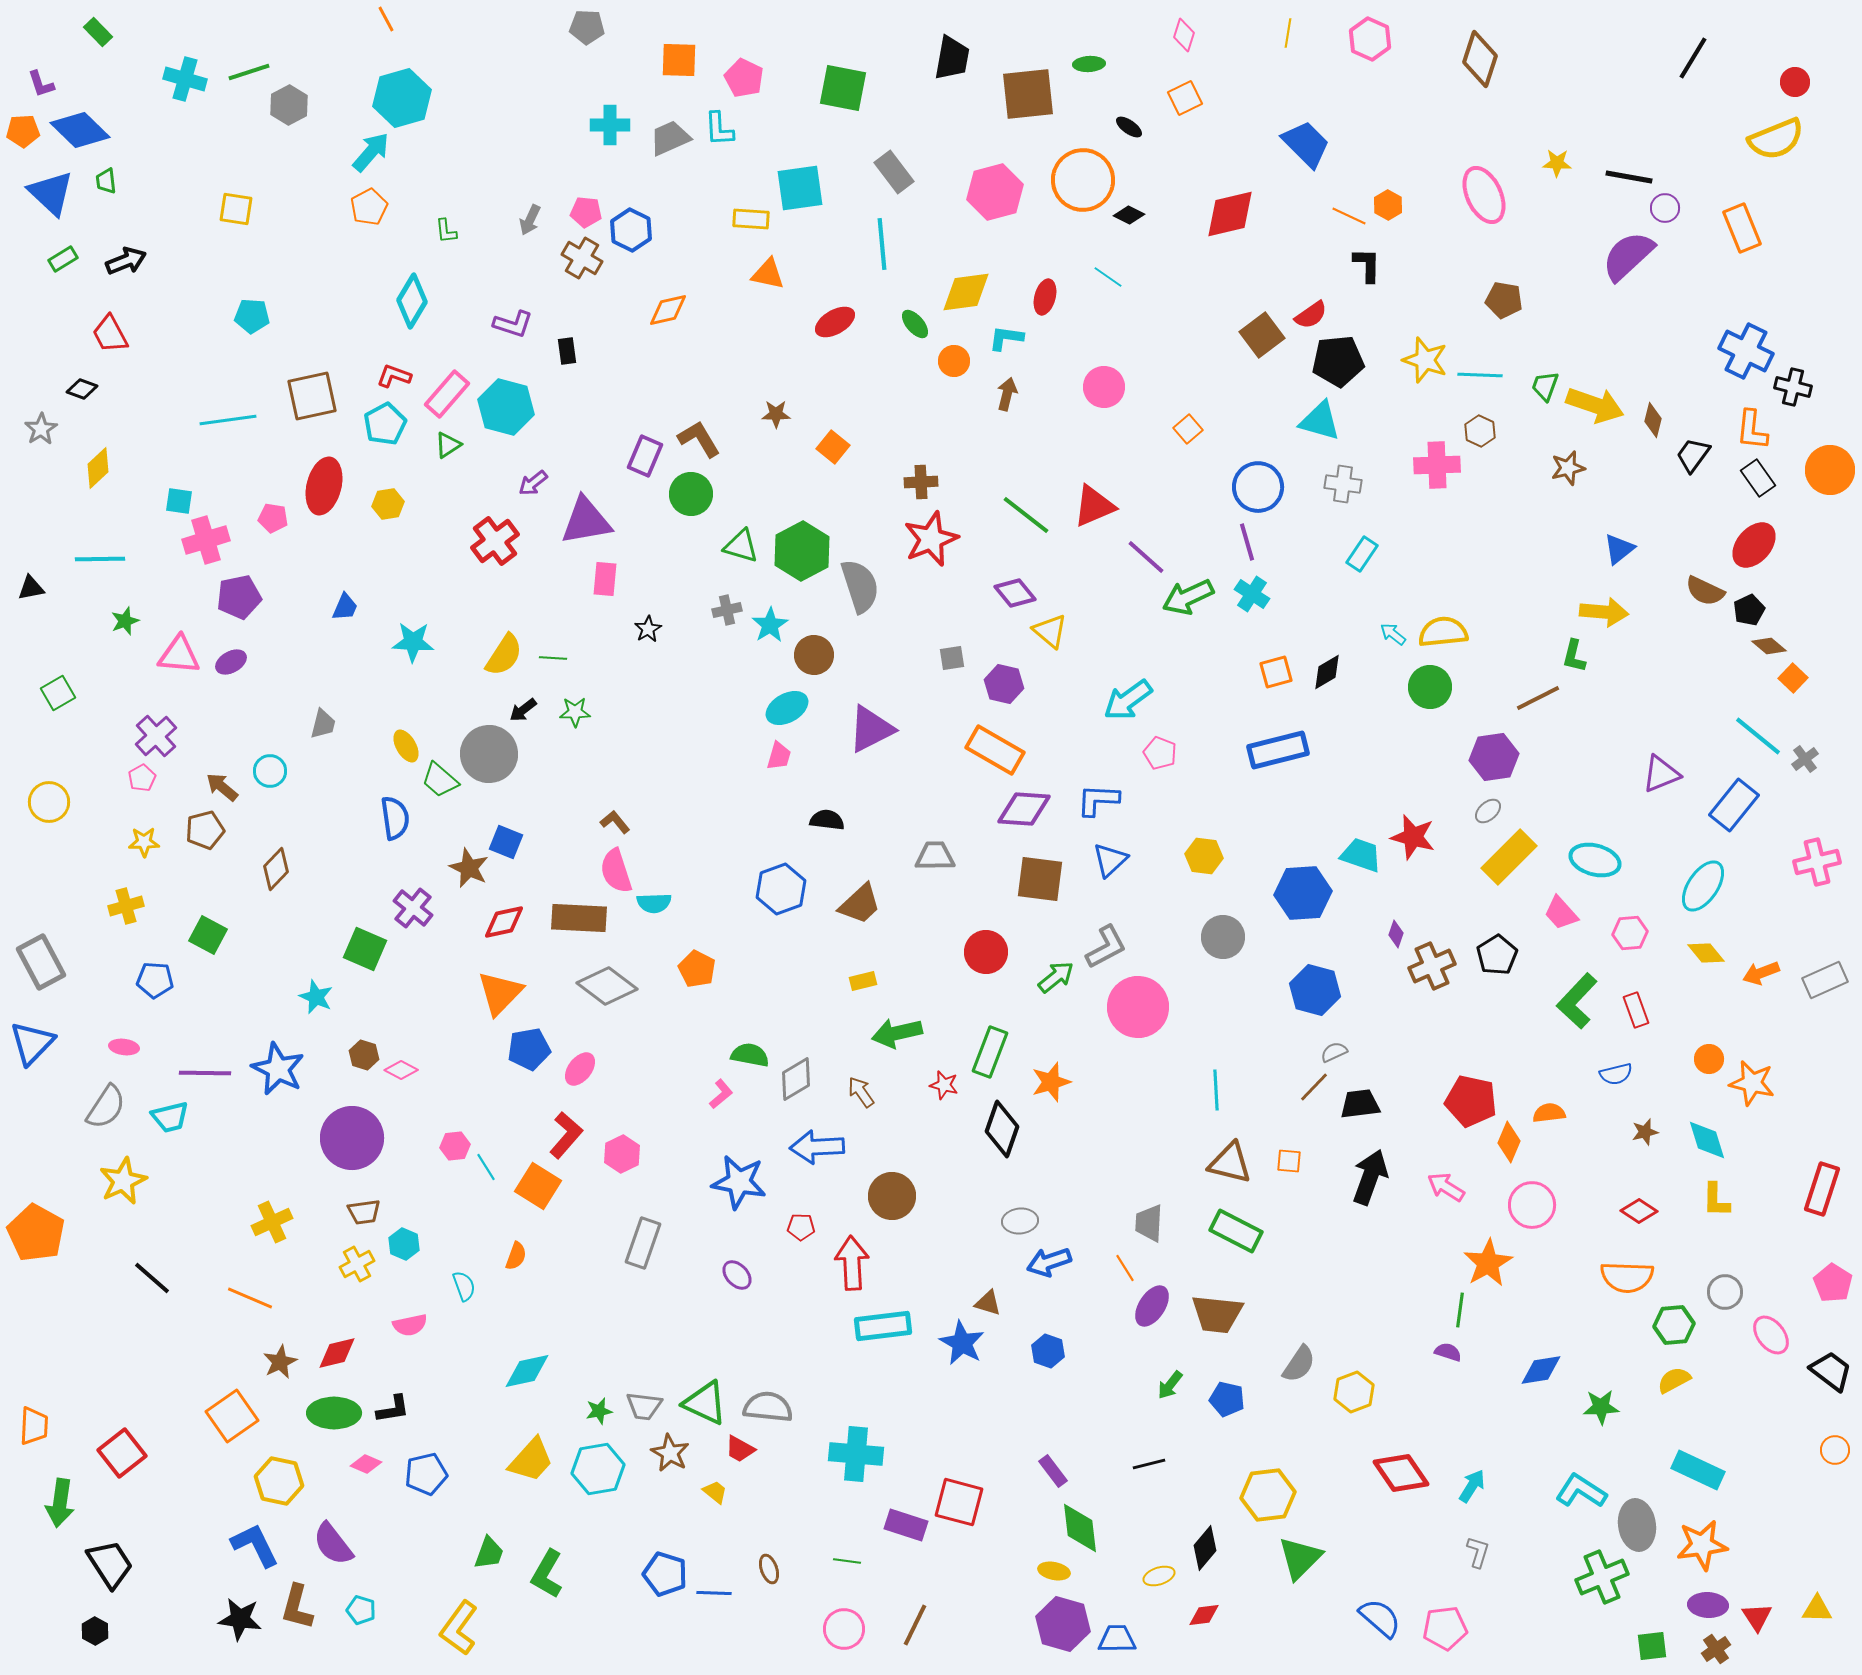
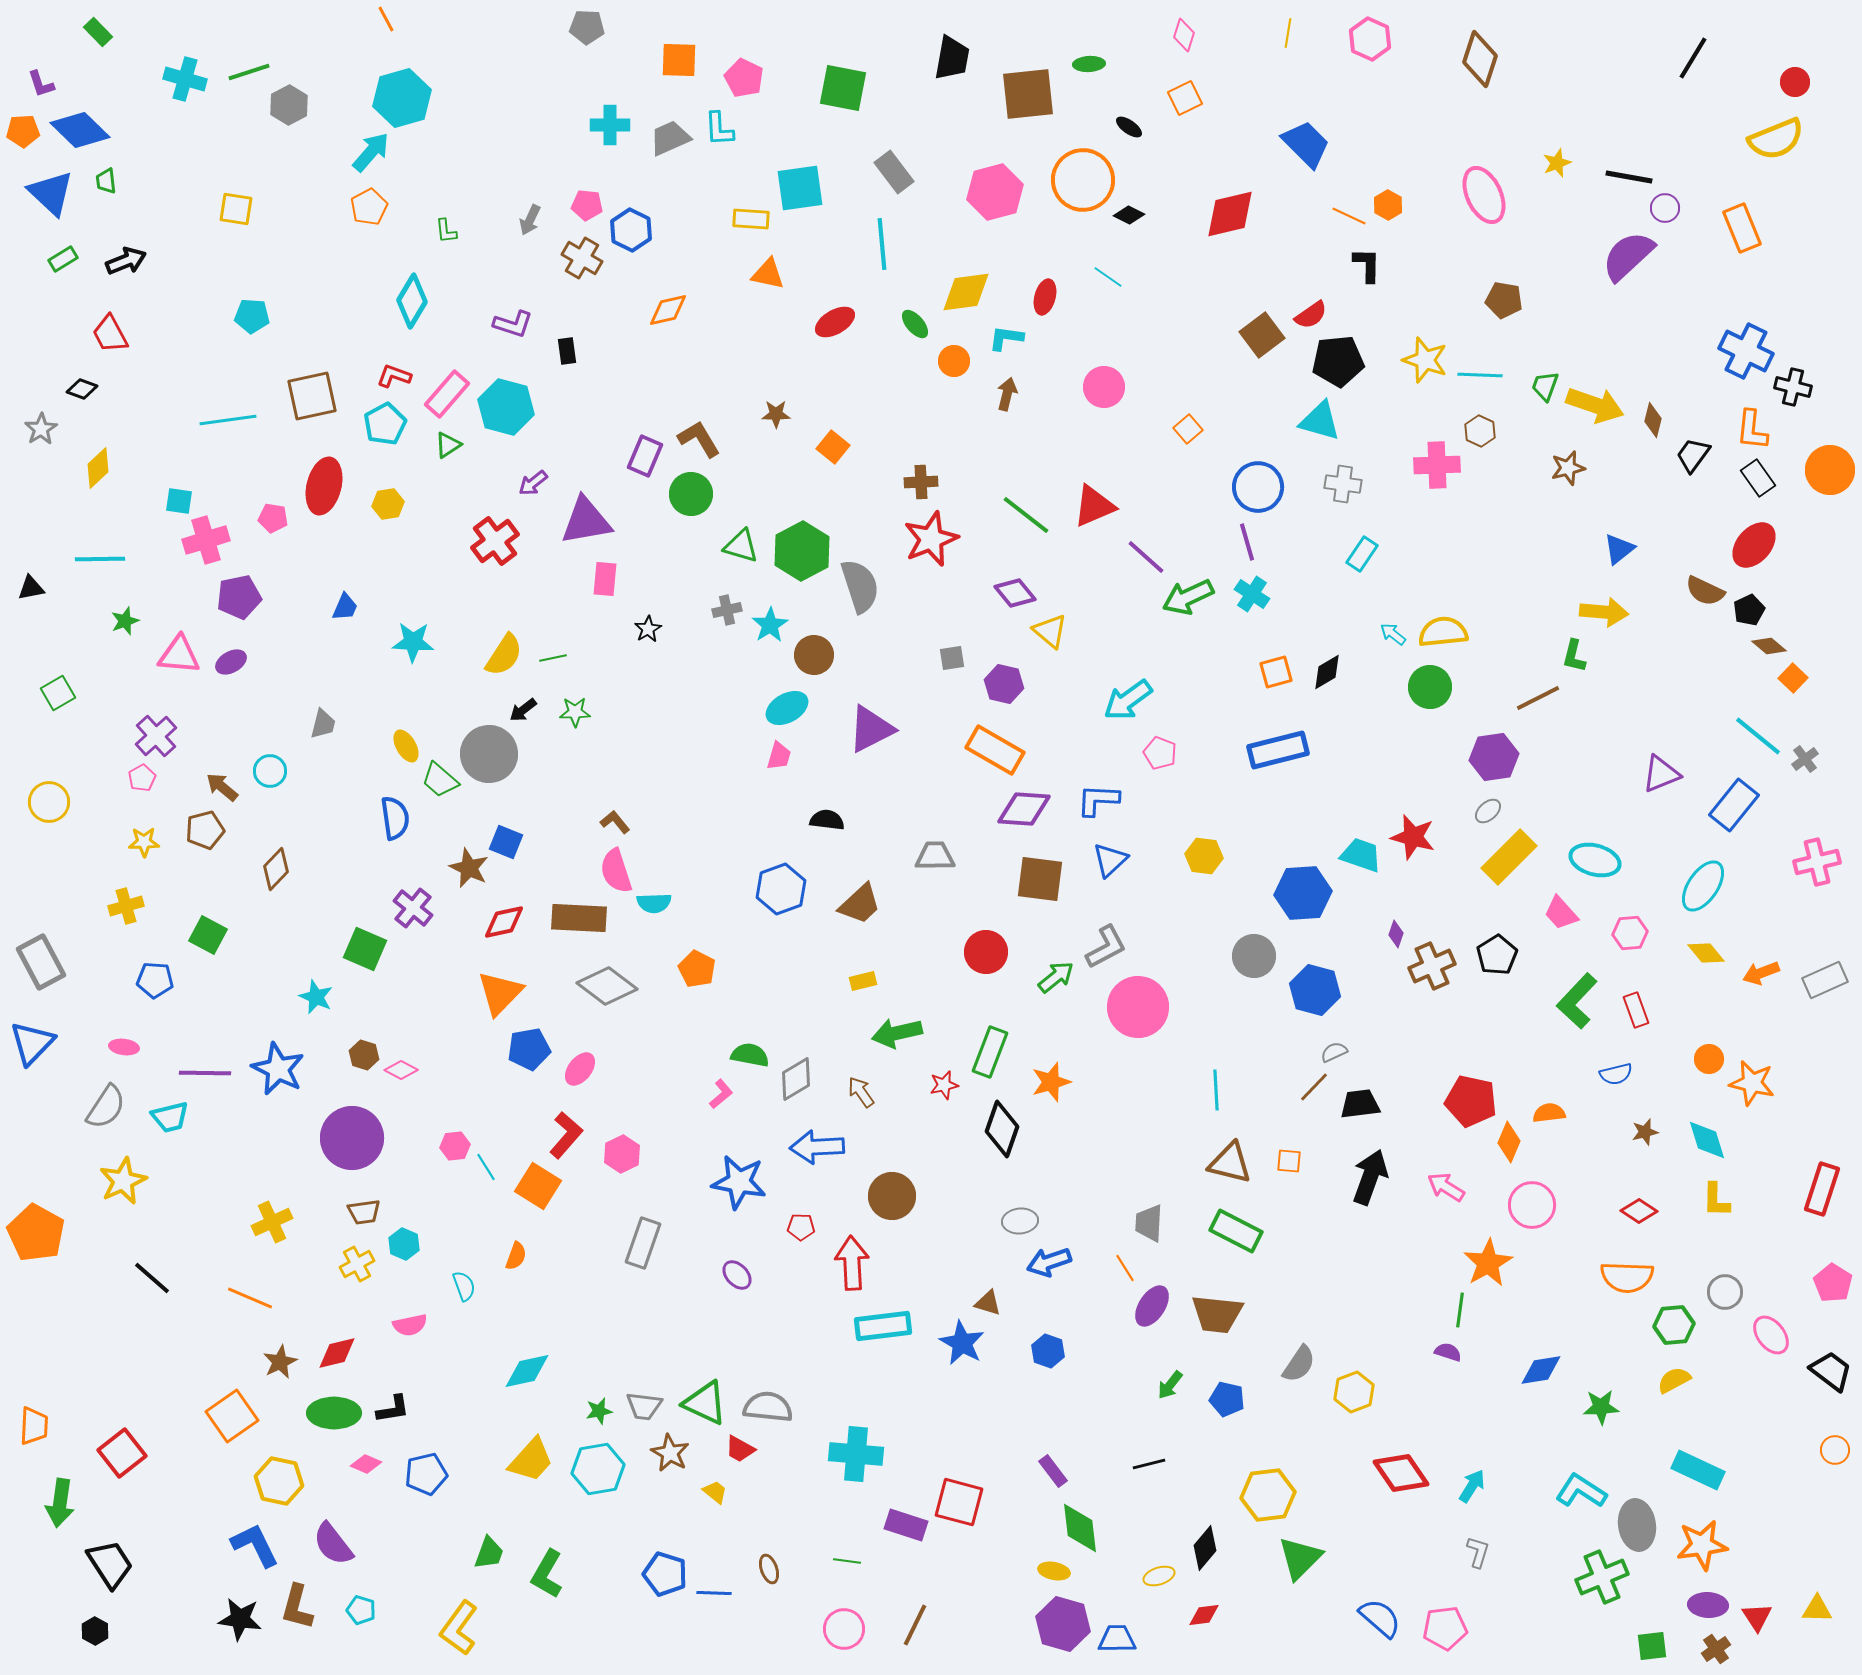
yellow star at (1557, 163): rotated 24 degrees counterclockwise
pink pentagon at (586, 212): moved 1 px right, 7 px up
green line at (553, 658): rotated 16 degrees counterclockwise
gray circle at (1223, 937): moved 31 px right, 19 px down
red star at (944, 1085): rotated 28 degrees counterclockwise
